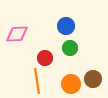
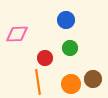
blue circle: moved 6 px up
orange line: moved 1 px right, 1 px down
